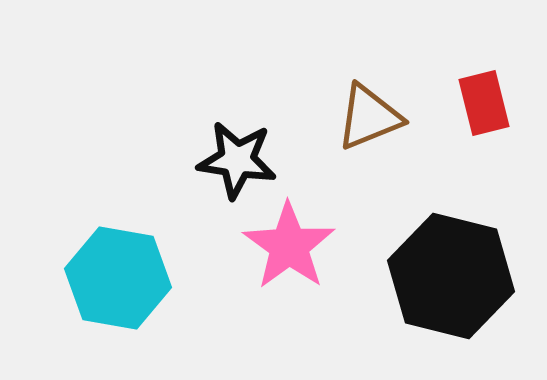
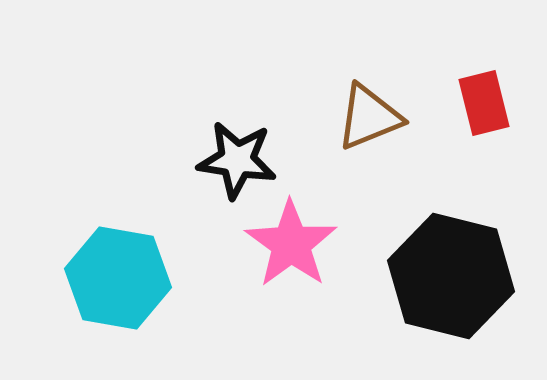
pink star: moved 2 px right, 2 px up
